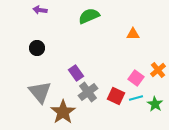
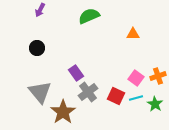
purple arrow: rotated 72 degrees counterclockwise
orange cross: moved 6 px down; rotated 21 degrees clockwise
